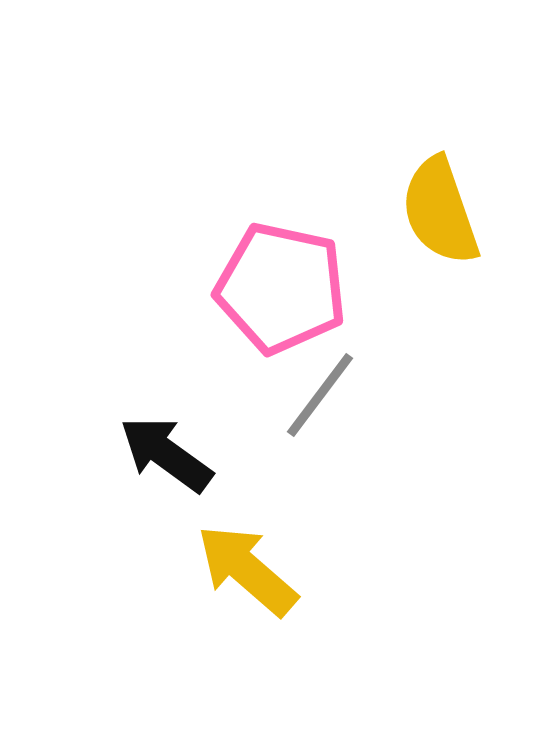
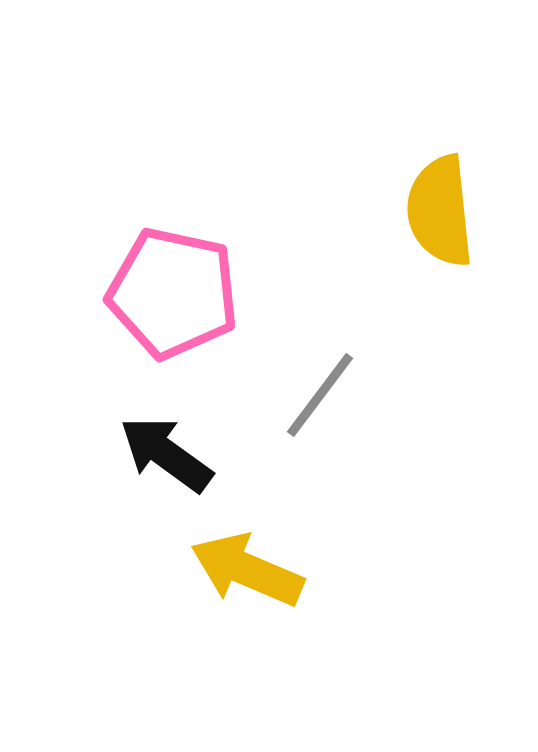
yellow semicircle: rotated 13 degrees clockwise
pink pentagon: moved 108 px left, 5 px down
yellow arrow: rotated 18 degrees counterclockwise
